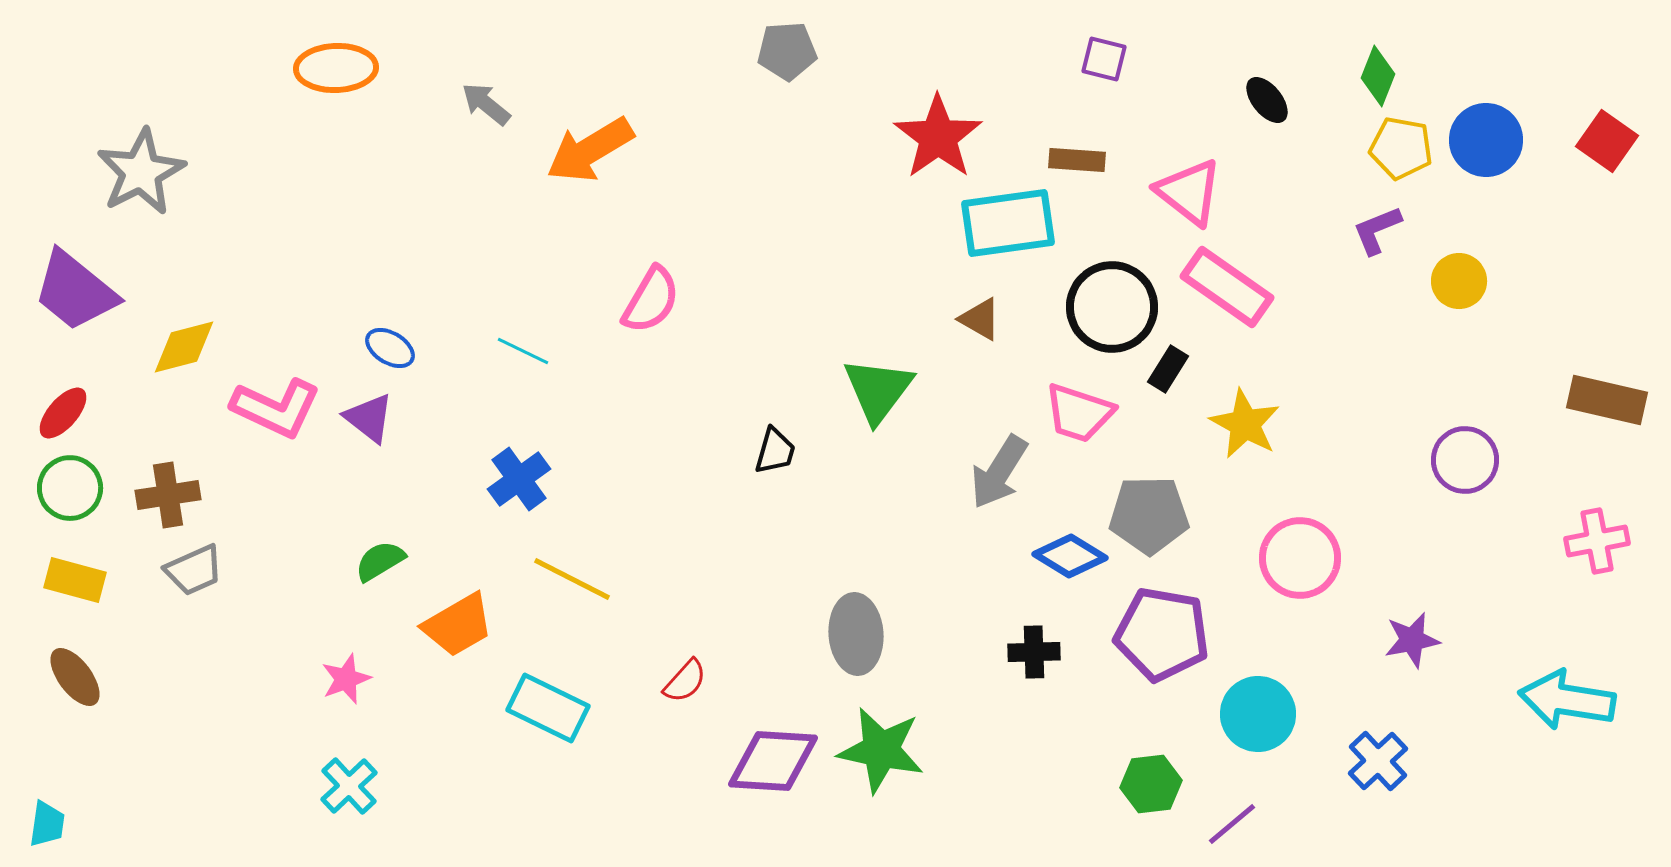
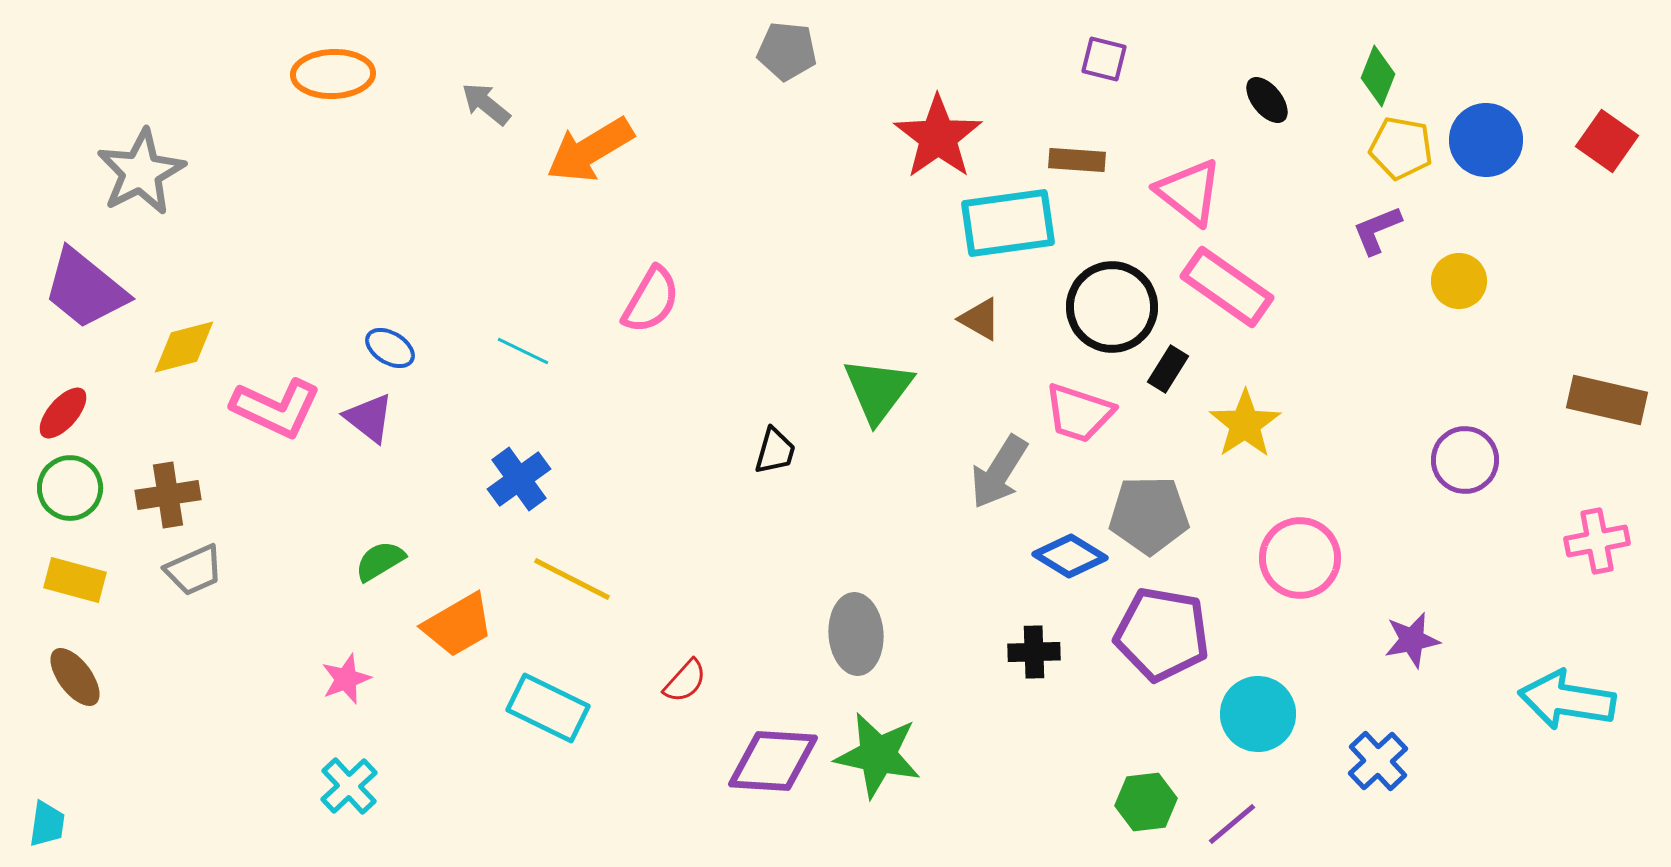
gray pentagon at (787, 51): rotated 10 degrees clockwise
orange ellipse at (336, 68): moved 3 px left, 6 px down
purple trapezoid at (75, 291): moved 10 px right, 2 px up
yellow star at (1245, 424): rotated 10 degrees clockwise
green star at (881, 750): moved 3 px left, 5 px down
green hexagon at (1151, 784): moved 5 px left, 18 px down
